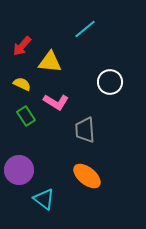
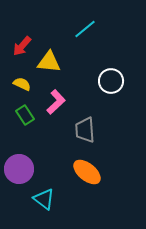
yellow triangle: moved 1 px left
white circle: moved 1 px right, 1 px up
pink L-shape: rotated 75 degrees counterclockwise
green rectangle: moved 1 px left, 1 px up
purple circle: moved 1 px up
orange ellipse: moved 4 px up
